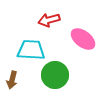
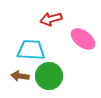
red arrow: moved 2 px right, 1 px up
green circle: moved 6 px left, 1 px down
brown arrow: moved 8 px right, 4 px up; rotated 84 degrees clockwise
